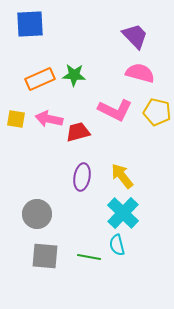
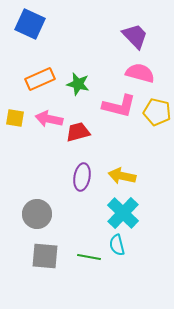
blue square: rotated 28 degrees clockwise
green star: moved 4 px right, 9 px down; rotated 10 degrees clockwise
pink L-shape: moved 4 px right, 4 px up; rotated 12 degrees counterclockwise
yellow square: moved 1 px left, 1 px up
yellow arrow: rotated 40 degrees counterclockwise
